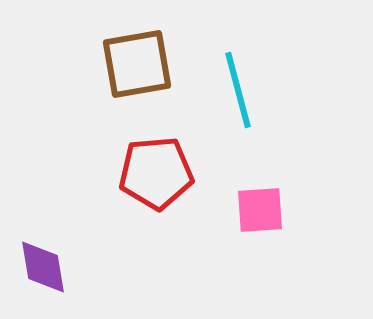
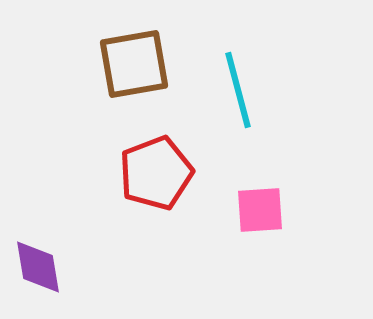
brown square: moved 3 px left
red pentagon: rotated 16 degrees counterclockwise
purple diamond: moved 5 px left
